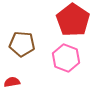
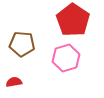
pink hexagon: rotated 24 degrees clockwise
red semicircle: moved 2 px right
